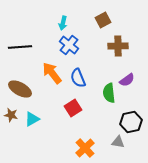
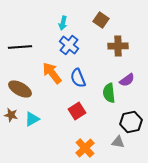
brown square: moved 2 px left; rotated 28 degrees counterclockwise
red square: moved 4 px right, 3 px down
